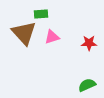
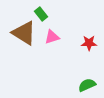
green rectangle: rotated 56 degrees clockwise
brown triangle: rotated 16 degrees counterclockwise
